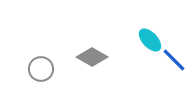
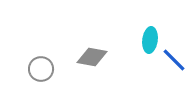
cyan ellipse: rotated 50 degrees clockwise
gray diamond: rotated 20 degrees counterclockwise
